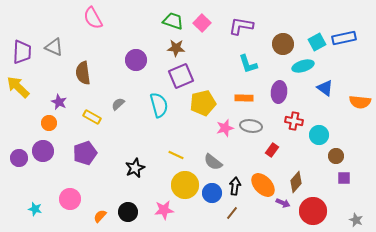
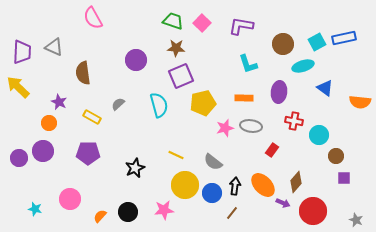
purple pentagon at (85, 153): moved 3 px right; rotated 20 degrees clockwise
